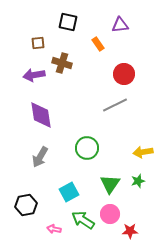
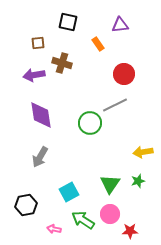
green circle: moved 3 px right, 25 px up
